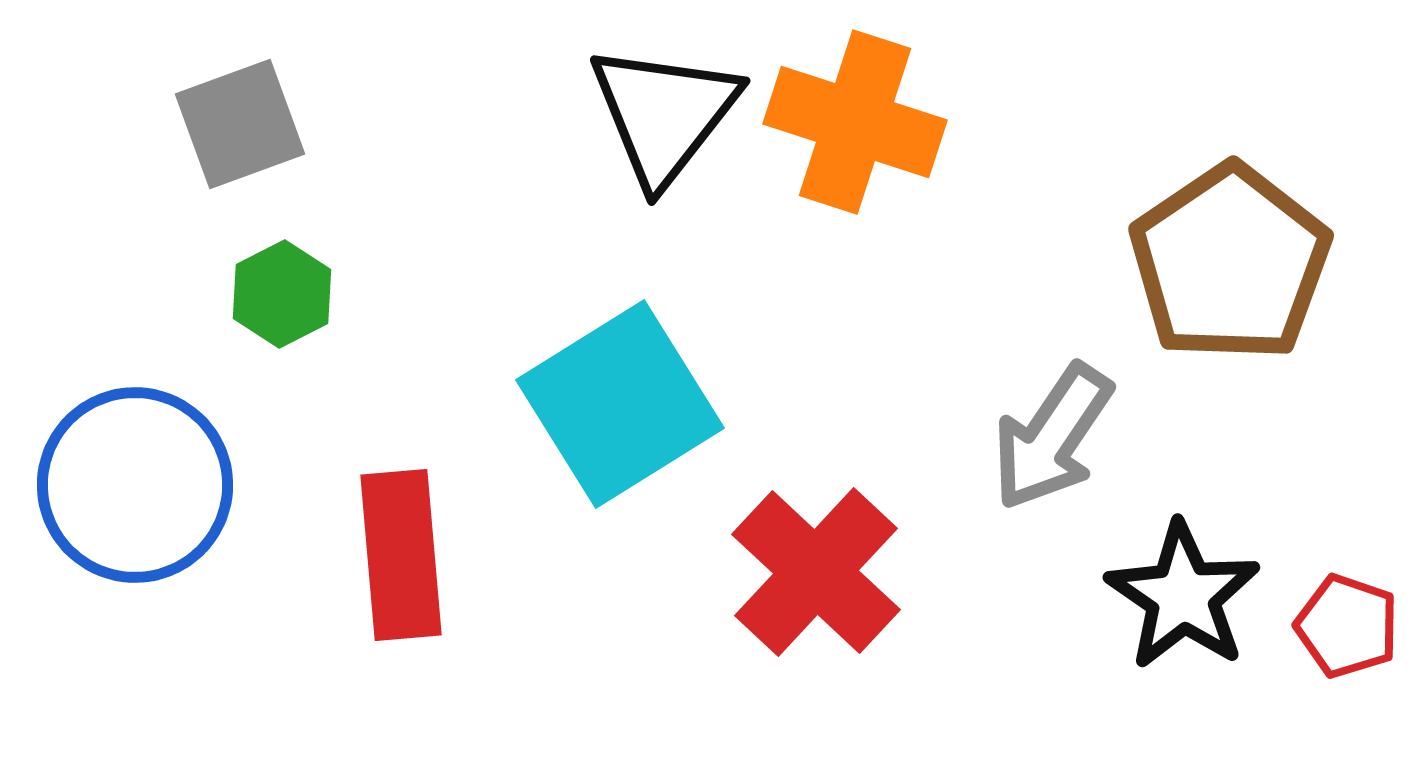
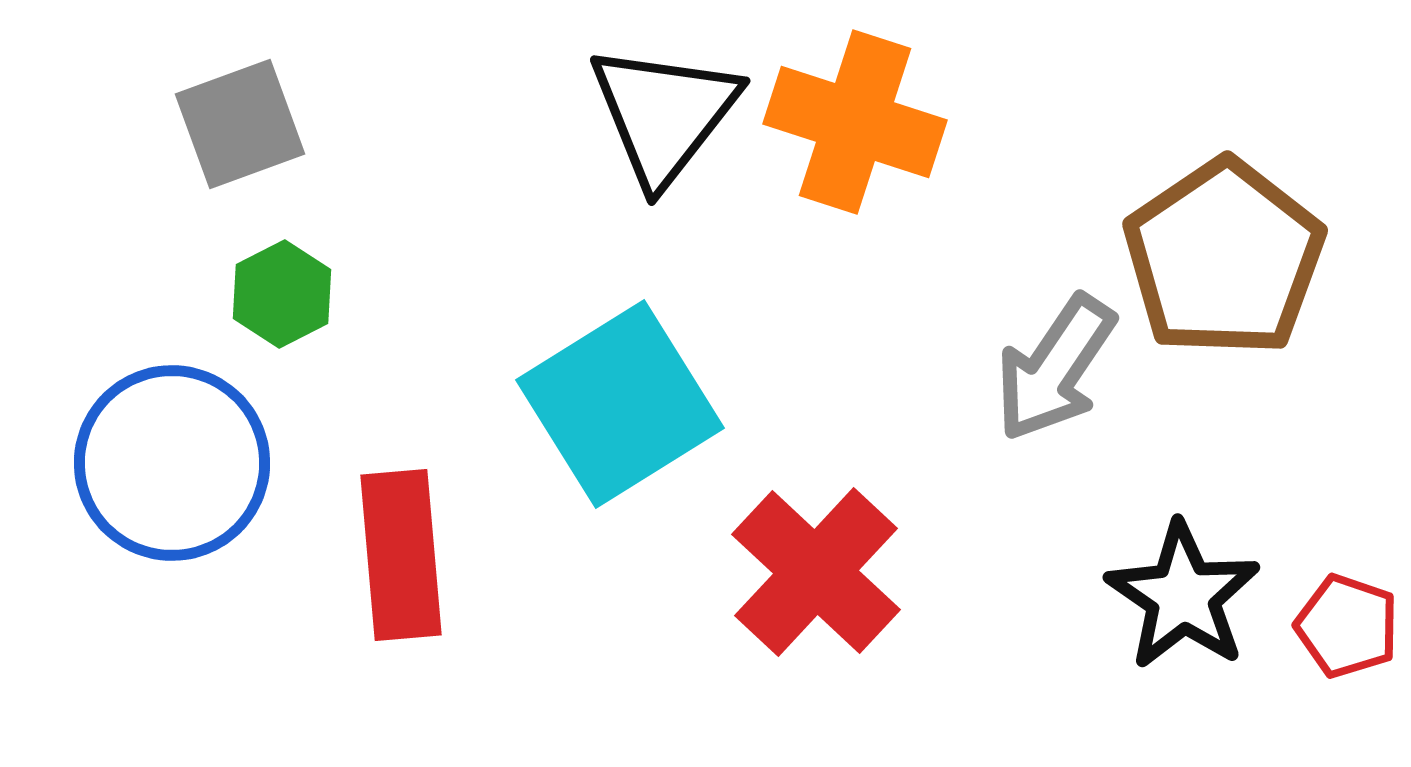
brown pentagon: moved 6 px left, 5 px up
gray arrow: moved 3 px right, 69 px up
blue circle: moved 37 px right, 22 px up
